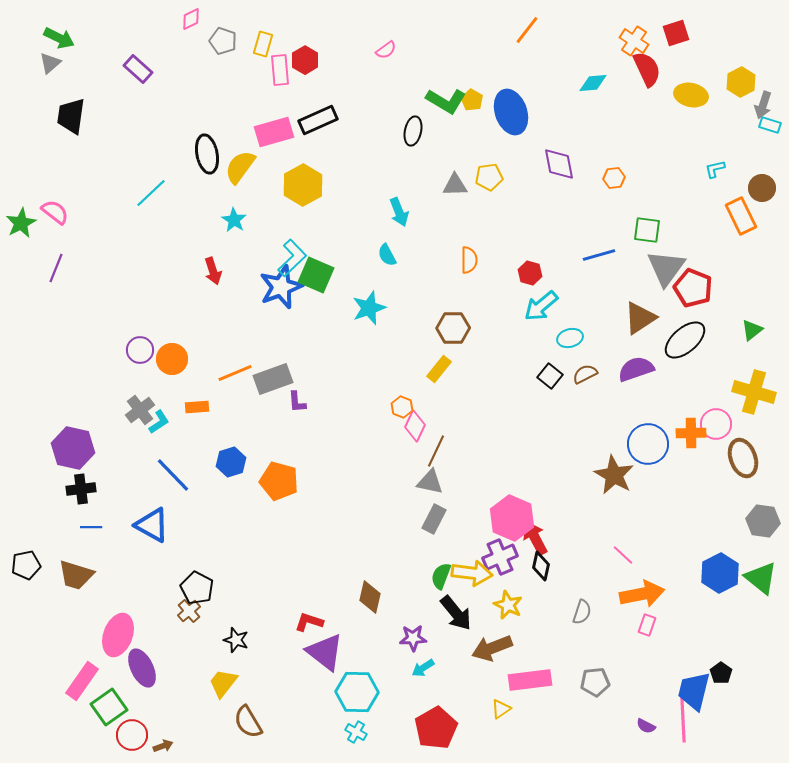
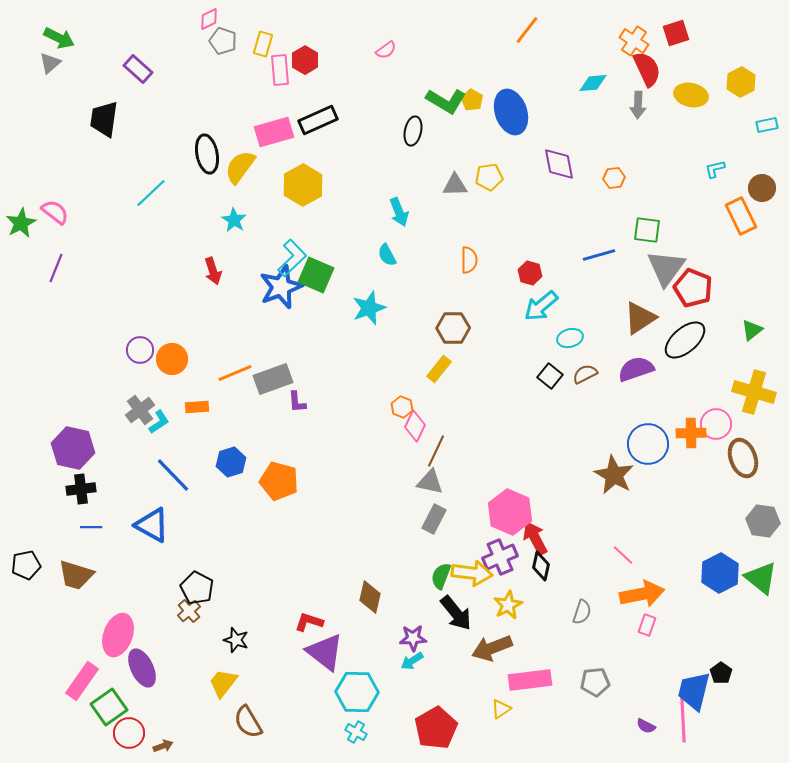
pink diamond at (191, 19): moved 18 px right
gray arrow at (763, 105): moved 125 px left; rotated 16 degrees counterclockwise
black trapezoid at (71, 116): moved 33 px right, 3 px down
cyan rectangle at (770, 125): moved 3 px left; rotated 30 degrees counterclockwise
pink hexagon at (512, 518): moved 2 px left, 6 px up
yellow star at (508, 605): rotated 20 degrees clockwise
cyan arrow at (423, 668): moved 11 px left, 7 px up
red circle at (132, 735): moved 3 px left, 2 px up
